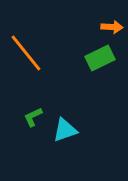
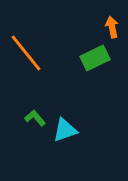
orange arrow: rotated 105 degrees counterclockwise
green rectangle: moved 5 px left
green L-shape: moved 2 px right, 1 px down; rotated 75 degrees clockwise
